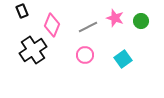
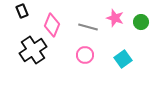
green circle: moved 1 px down
gray line: rotated 42 degrees clockwise
